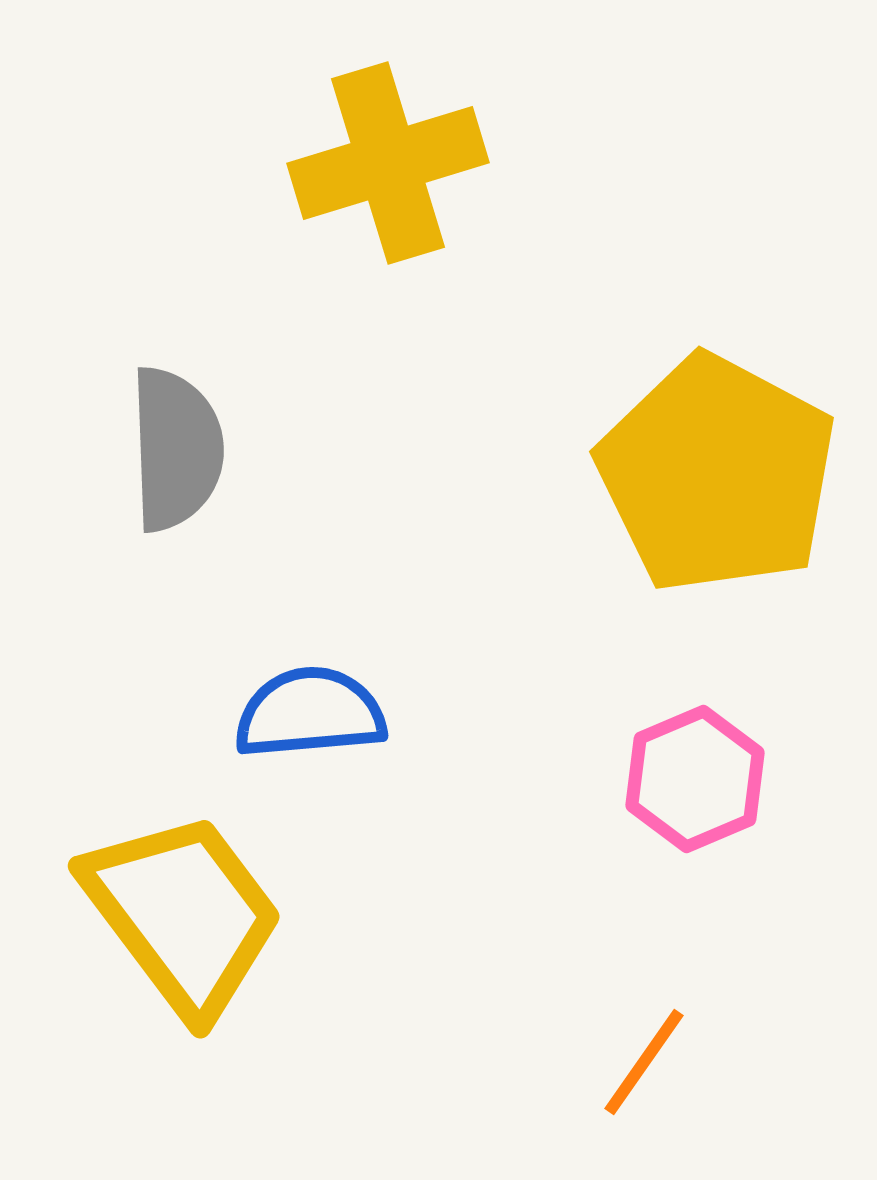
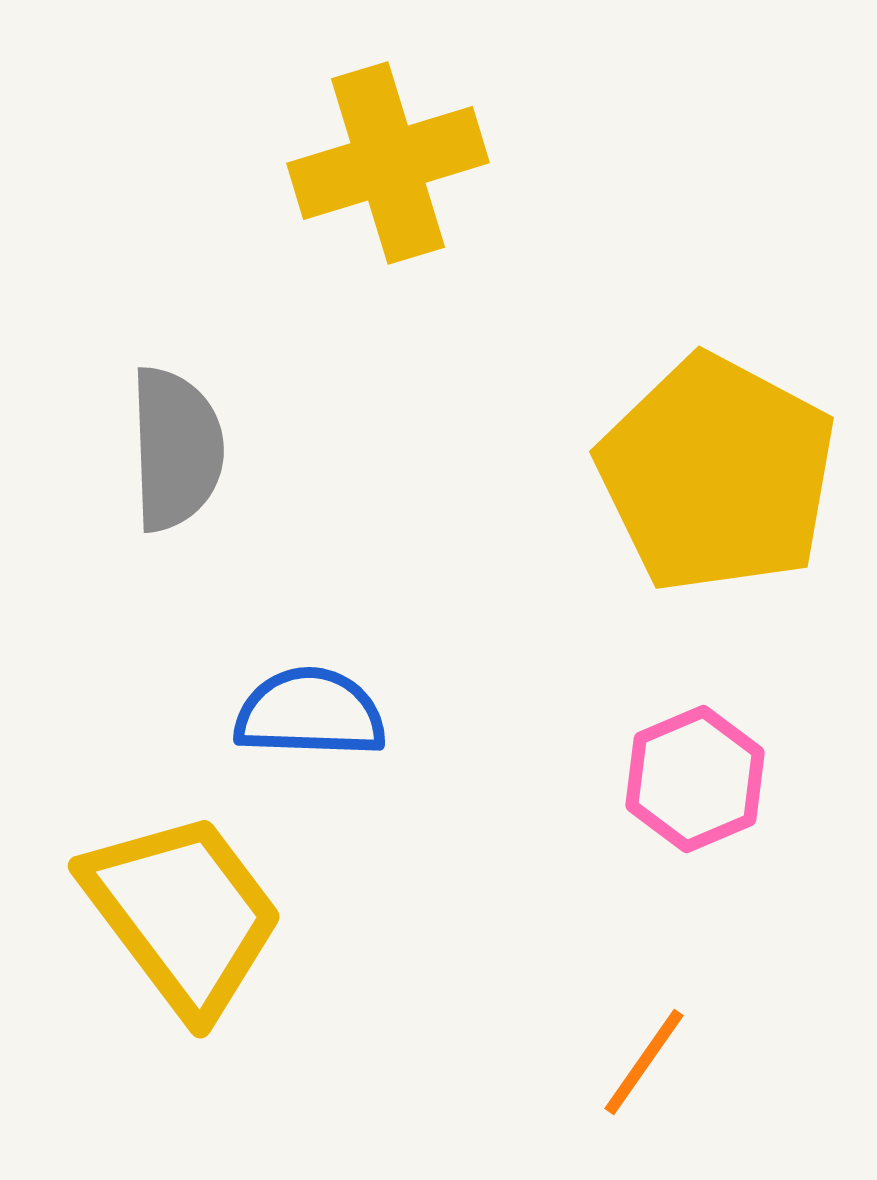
blue semicircle: rotated 7 degrees clockwise
